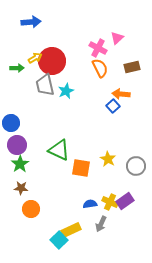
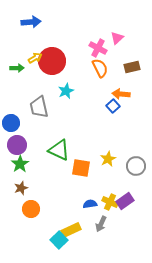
gray trapezoid: moved 6 px left, 22 px down
yellow star: rotated 14 degrees clockwise
brown star: rotated 24 degrees counterclockwise
